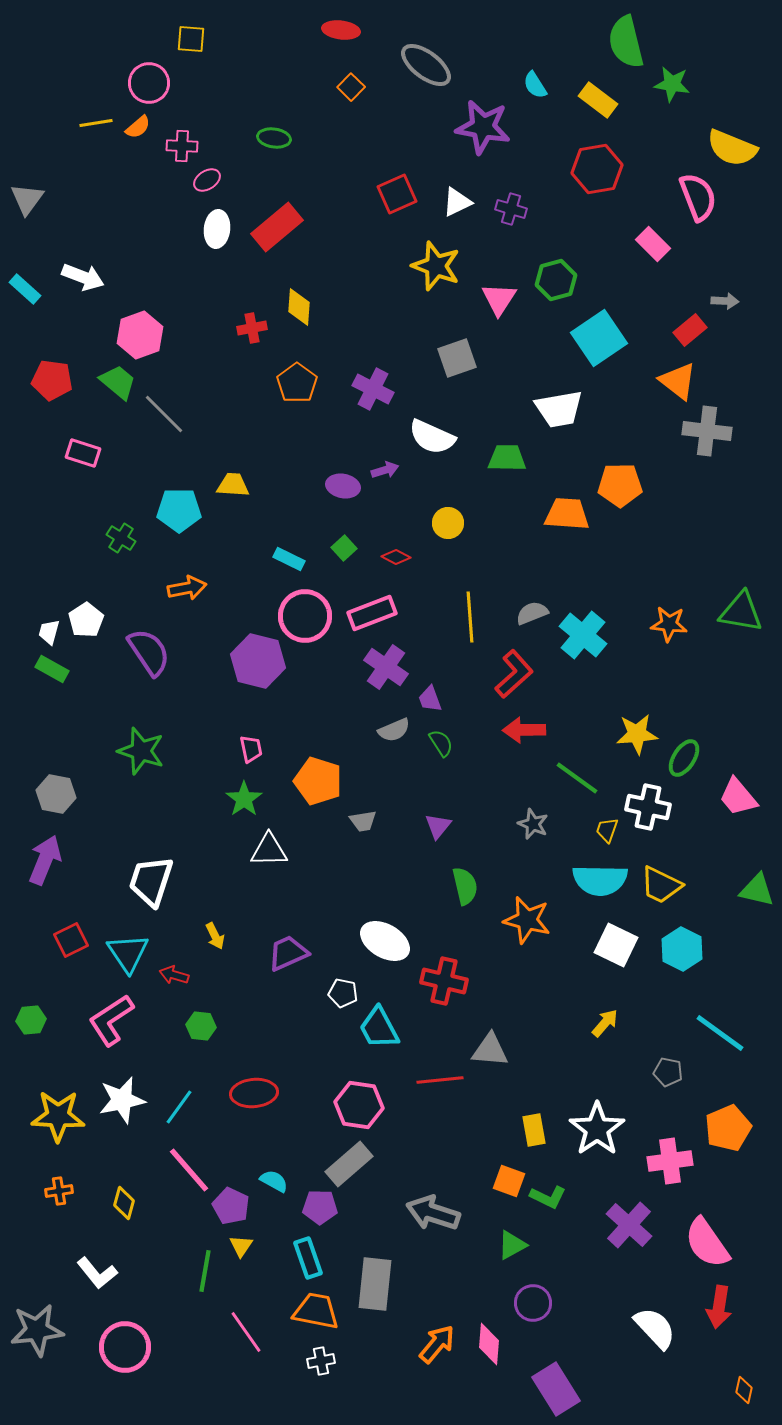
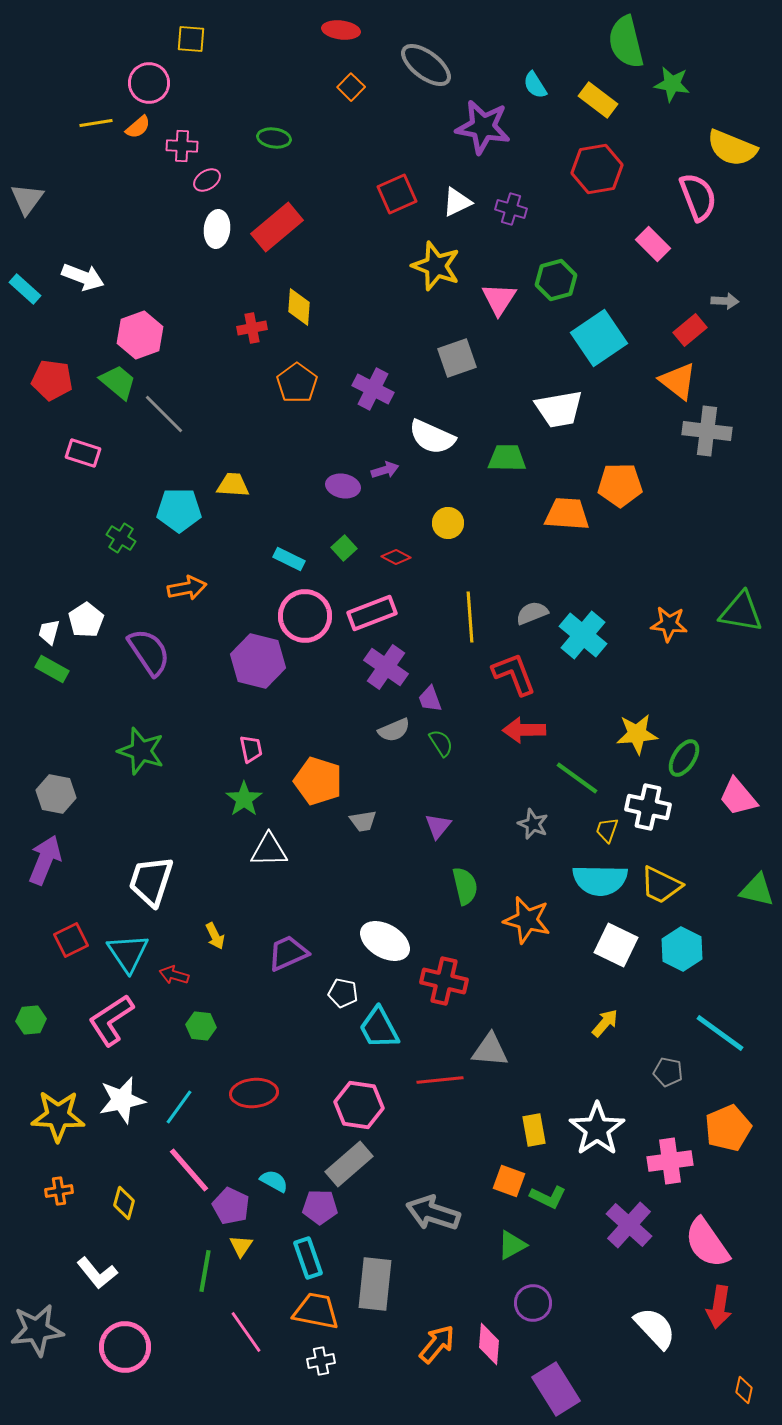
red L-shape at (514, 674): rotated 69 degrees counterclockwise
